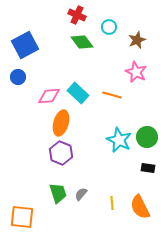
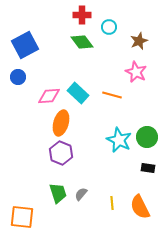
red cross: moved 5 px right; rotated 24 degrees counterclockwise
brown star: moved 2 px right, 1 px down
